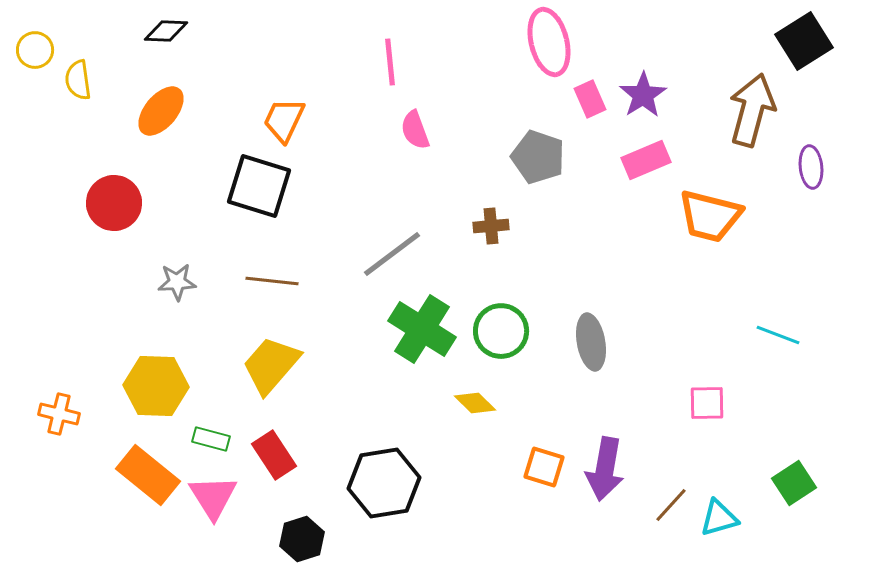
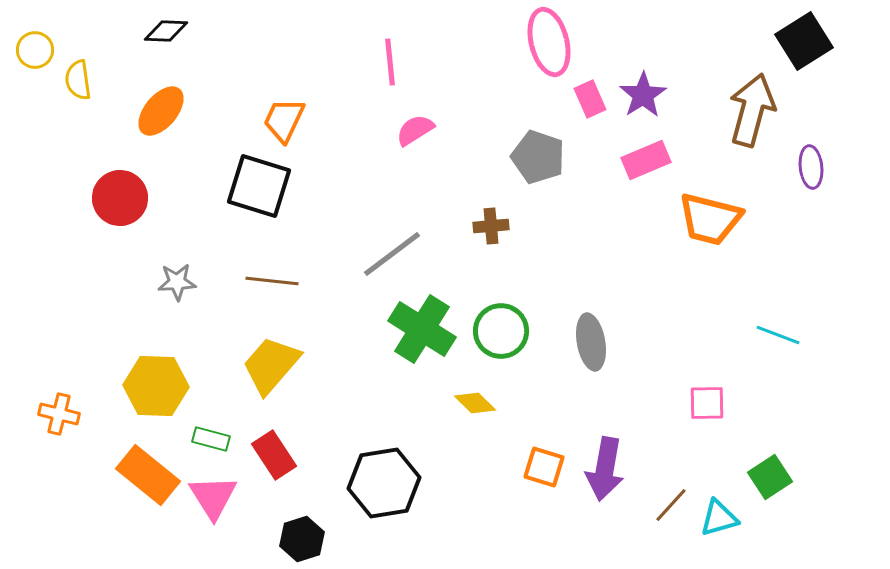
pink semicircle at (415, 130): rotated 78 degrees clockwise
red circle at (114, 203): moved 6 px right, 5 px up
orange trapezoid at (710, 216): moved 3 px down
green square at (794, 483): moved 24 px left, 6 px up
